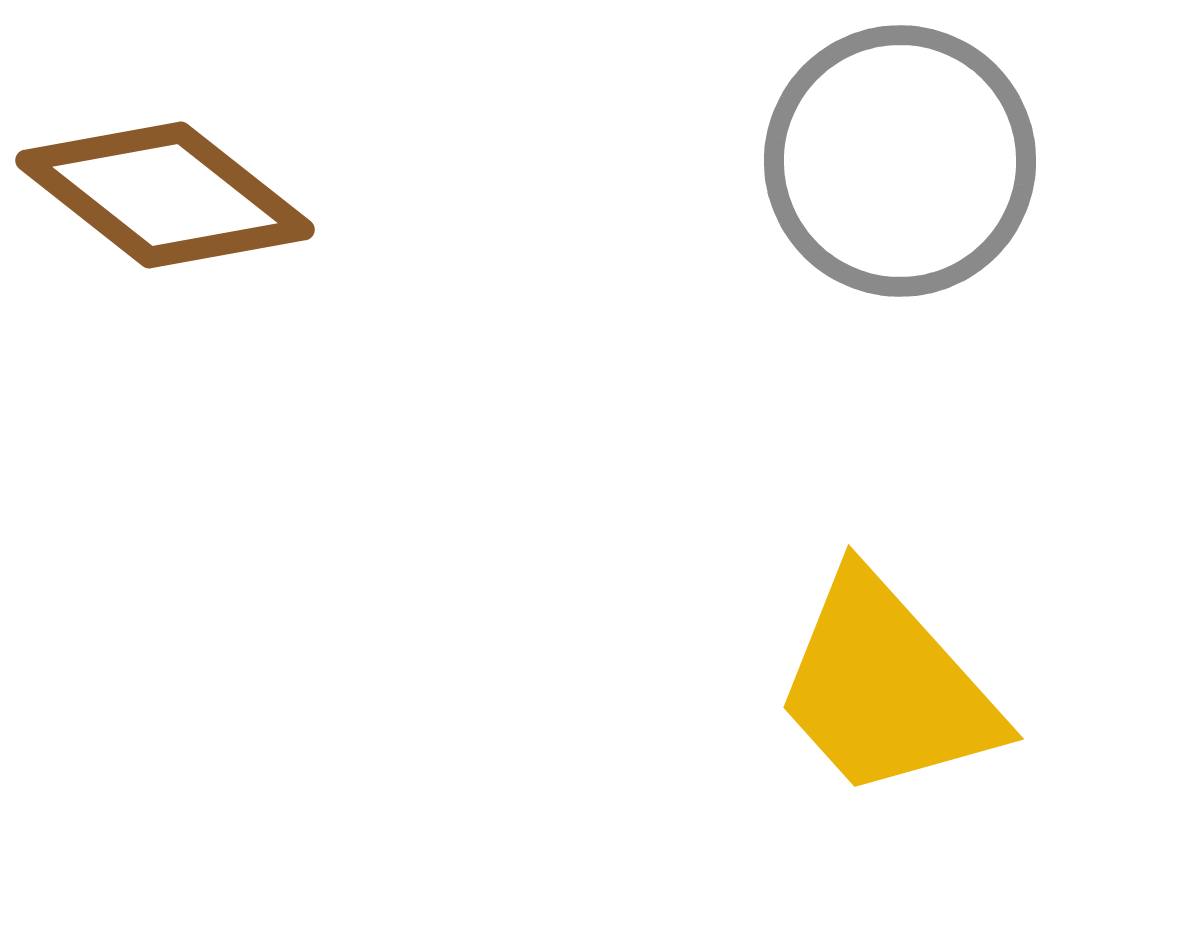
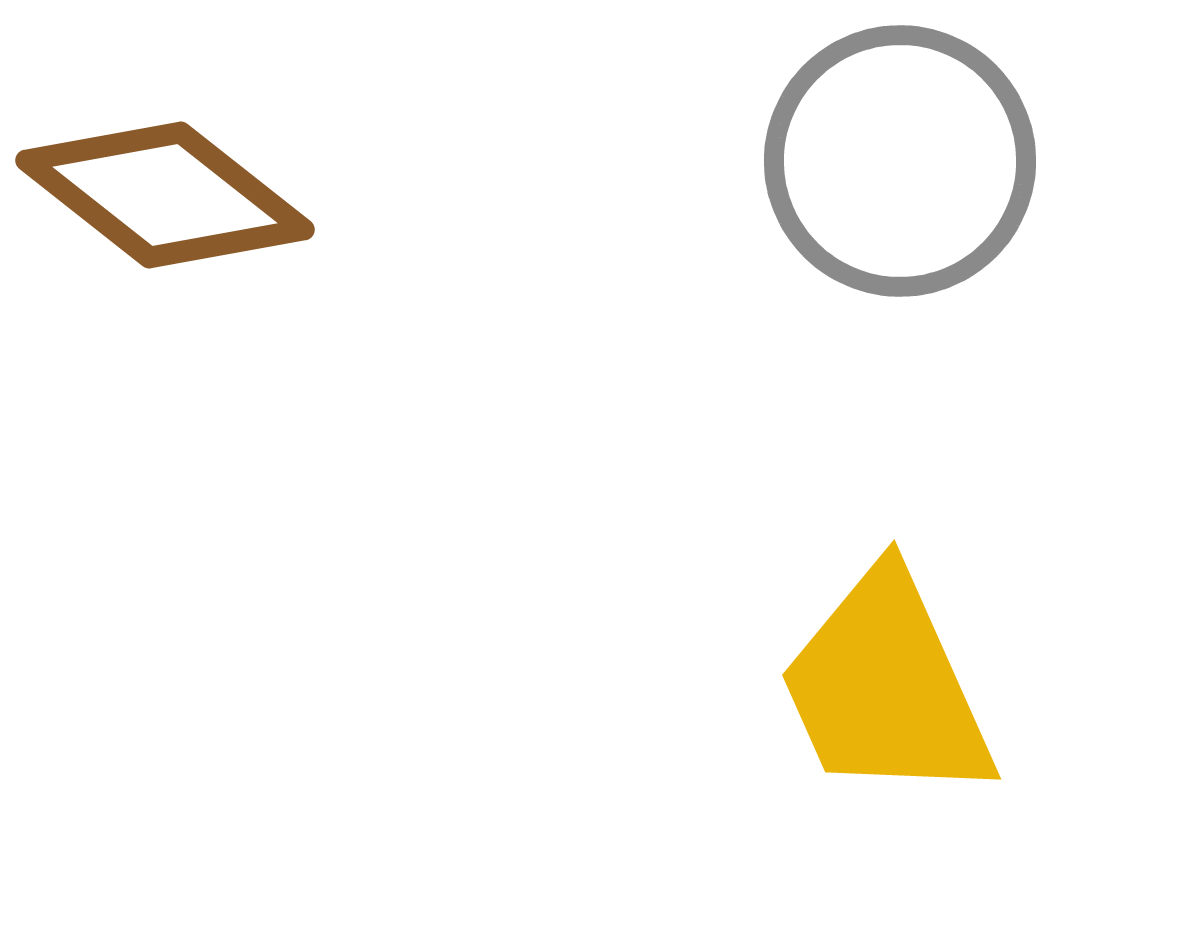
yellow trapezoid: rotated 18 degrees clockwise
